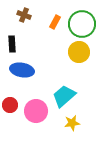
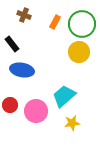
black rectangle: rotated 35 degrees counterclockwise
